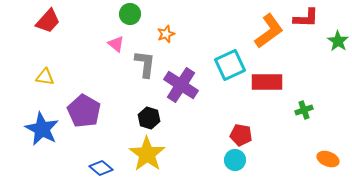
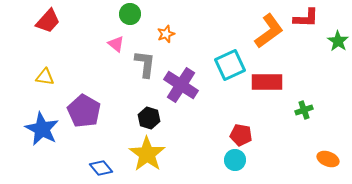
blue diamond: rotated 10 degrees clockwise
